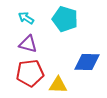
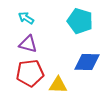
cyan pentagon: moved 15 px right, 2 px down
